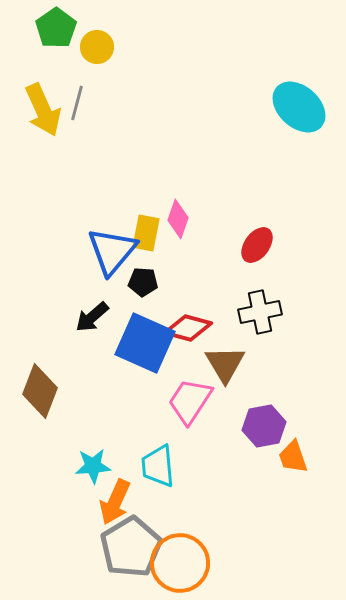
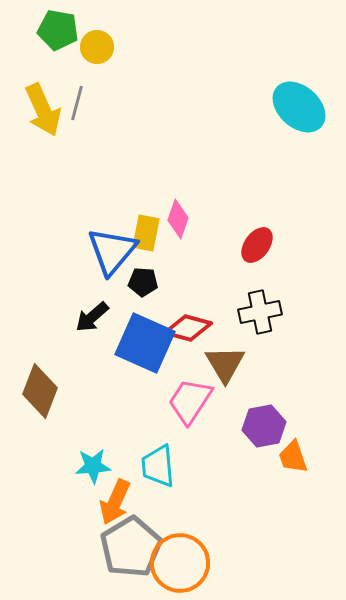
green pentagon: moved 2 px right, 2 px down; rotated 27 degrees counterclockwise
